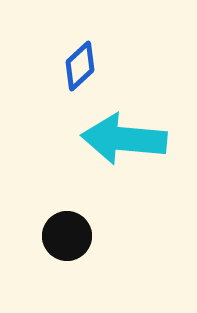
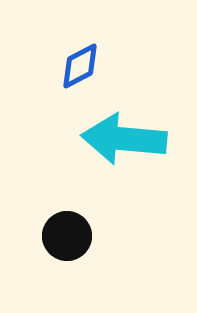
blue diamond: rotated 15 degrees clockwise
